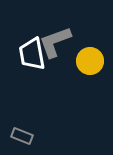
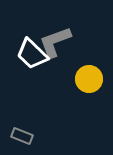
white trapezoid: rotated 36 degrees counterclockwise
yellow circle: moved 1 px left, 18 px down
